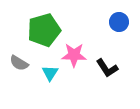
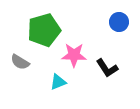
gray semicircle: moved 1 px right, 1 px up
cyan triangle: moved 8 px right, 9 px down; rotated 36 degrees clockwise
